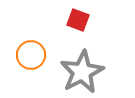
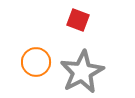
orange circle: moved 5 px right, 7 px down
